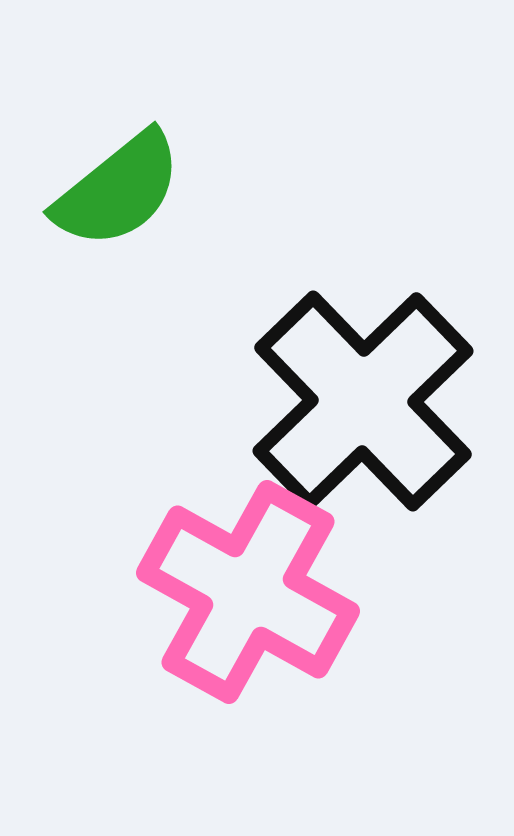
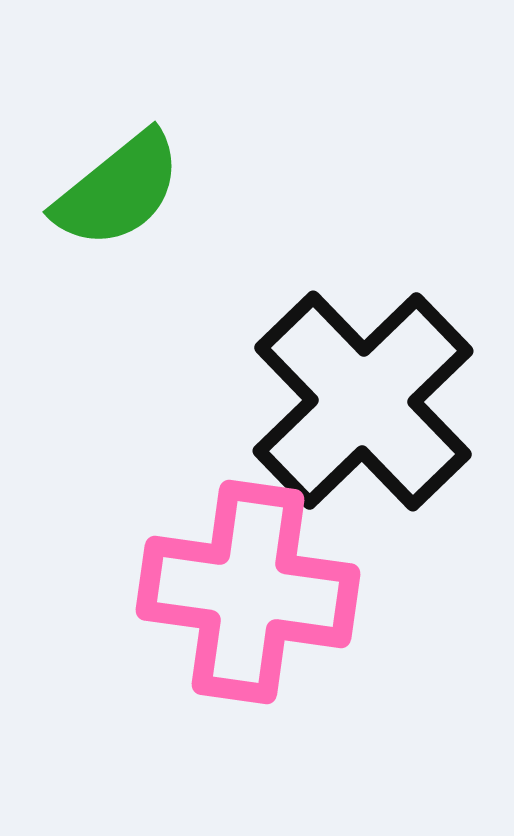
pink cross: rotated 21 degrees counterclockwise
